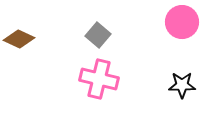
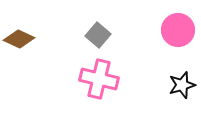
pink circle: moved 4 px left, 8 px down
black star: rotated 16 degrees counterclockwise
